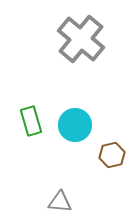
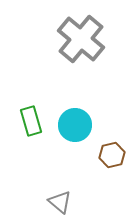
gray triangle: rotated 35 degrees clockwise
